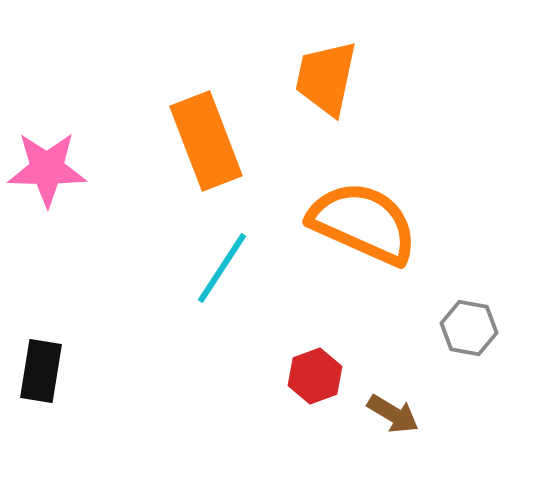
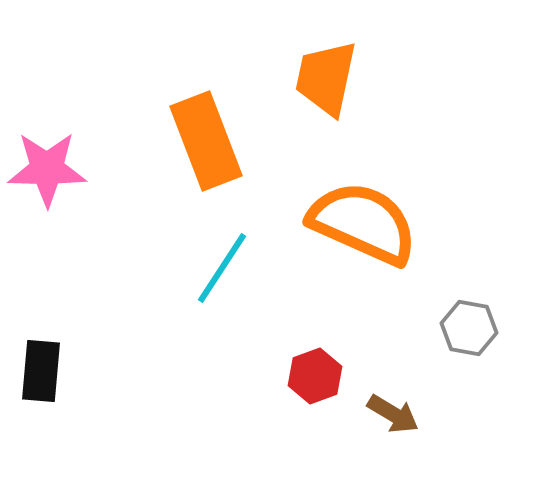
black rectangle: rotated 4 degrees counterclockwise
